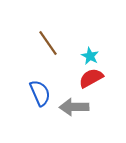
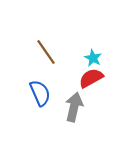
brown line: moved 2 px left, 9 px down
cyan star: moved 3 px right, 2 px down
gray arrow: rotated 104 degrees clockwise
